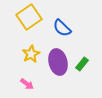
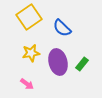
yellow star: moved 1 px up; rotated 18 degrees clockwise
